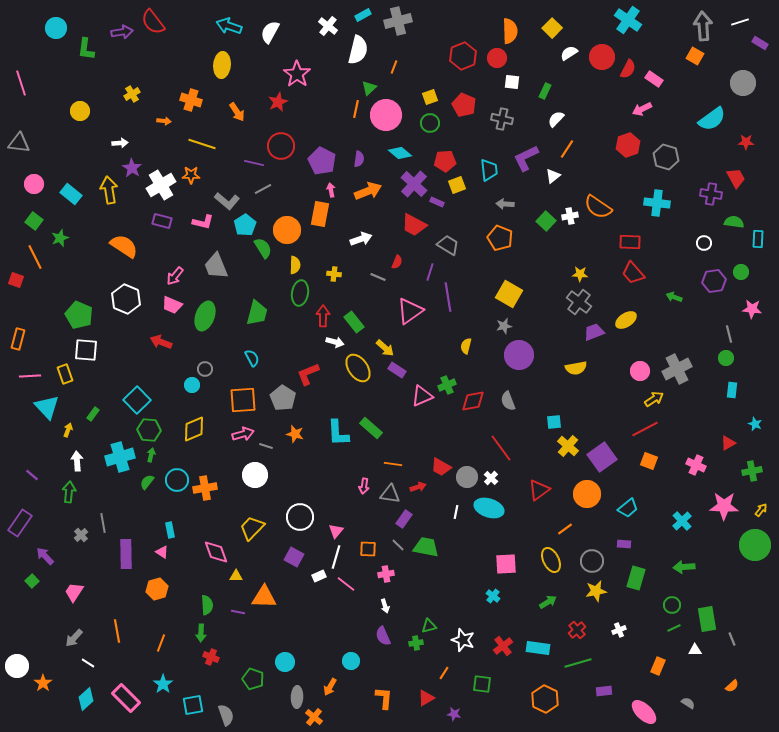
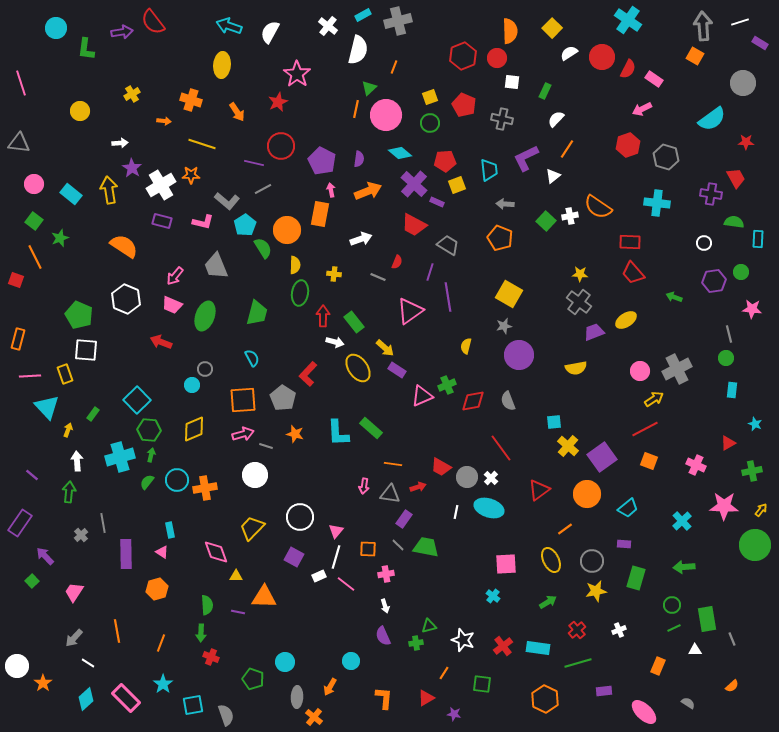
red L-shape at (308, 374): rotated 25 degrees counterclockwise
